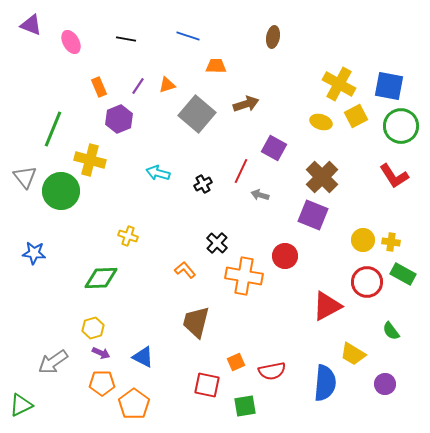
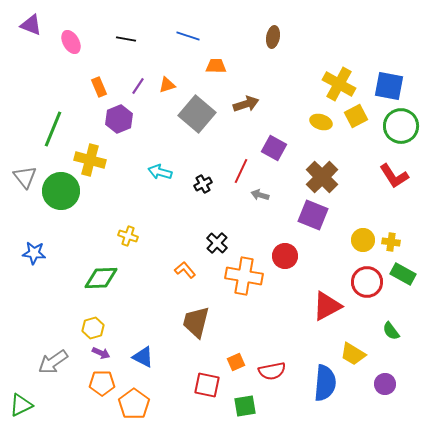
cyan arrow at (158, 173): moved 2 px right, 1 px up
